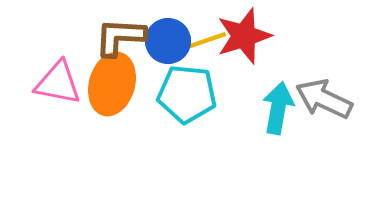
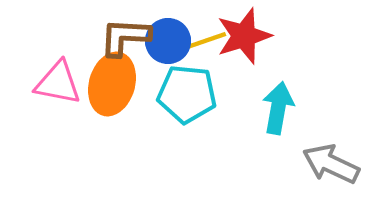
brown L-shape: moved 5 px right
gray arrow: moved 7 px right, 65 px down
